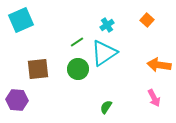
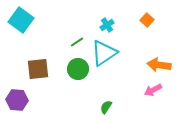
cyan square: rotated 30 degrees counterclockwise
pink arrow: moved 1 px left, 8 px up; rotated 90 degrees clockwise
